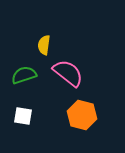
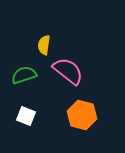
pink semicircle: moved 2 px up
white square: moved 3 px right; rotated 12 degrees clockwise
